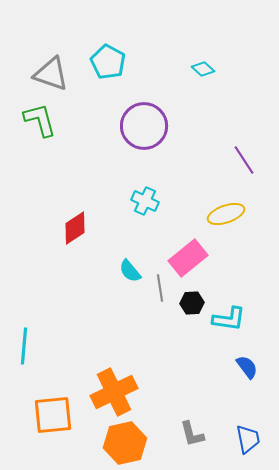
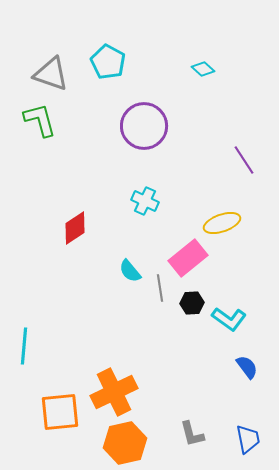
yellow ellipse: moved 4 px left, 9 px down
cyan L-shape: rotated 28 degrees clockwise
orange square: moved 7 px right, 3 px up
